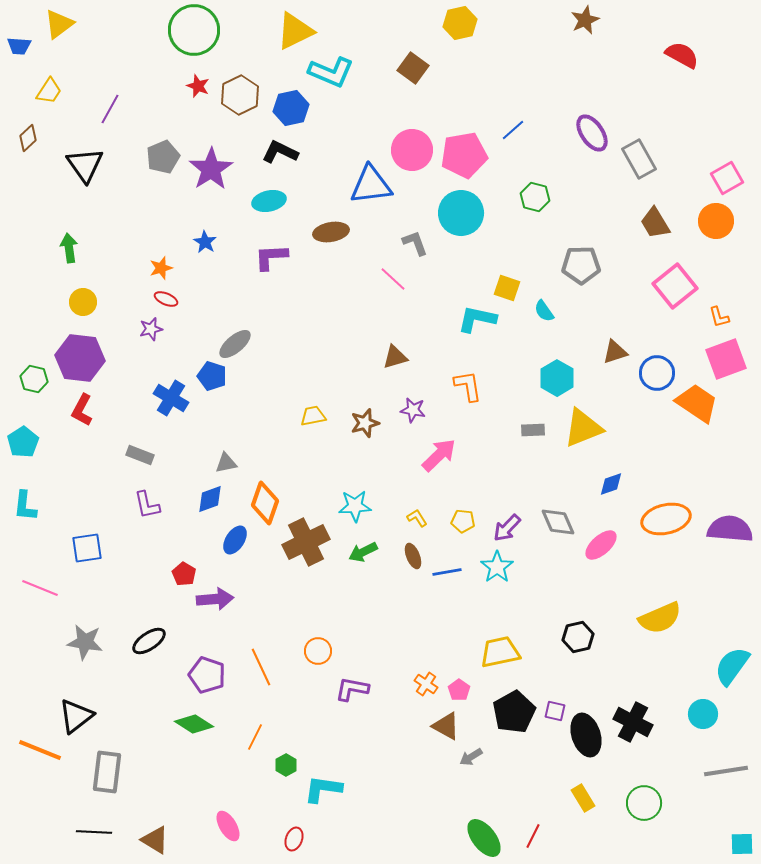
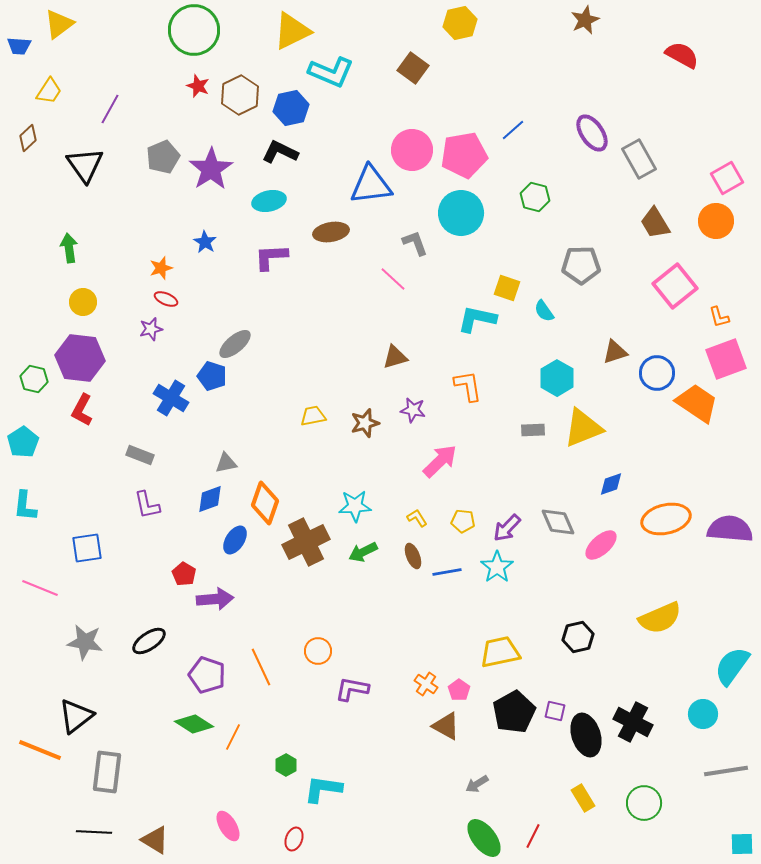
yellow triangle at (295, 31): moved 3 px left
pink arrow at (439, 455): moved 1 px right, 6 px down
orange line at (255, 737): moved 22 px left
gray arrow at (471, 757): moved 6 px right, 27 px down
